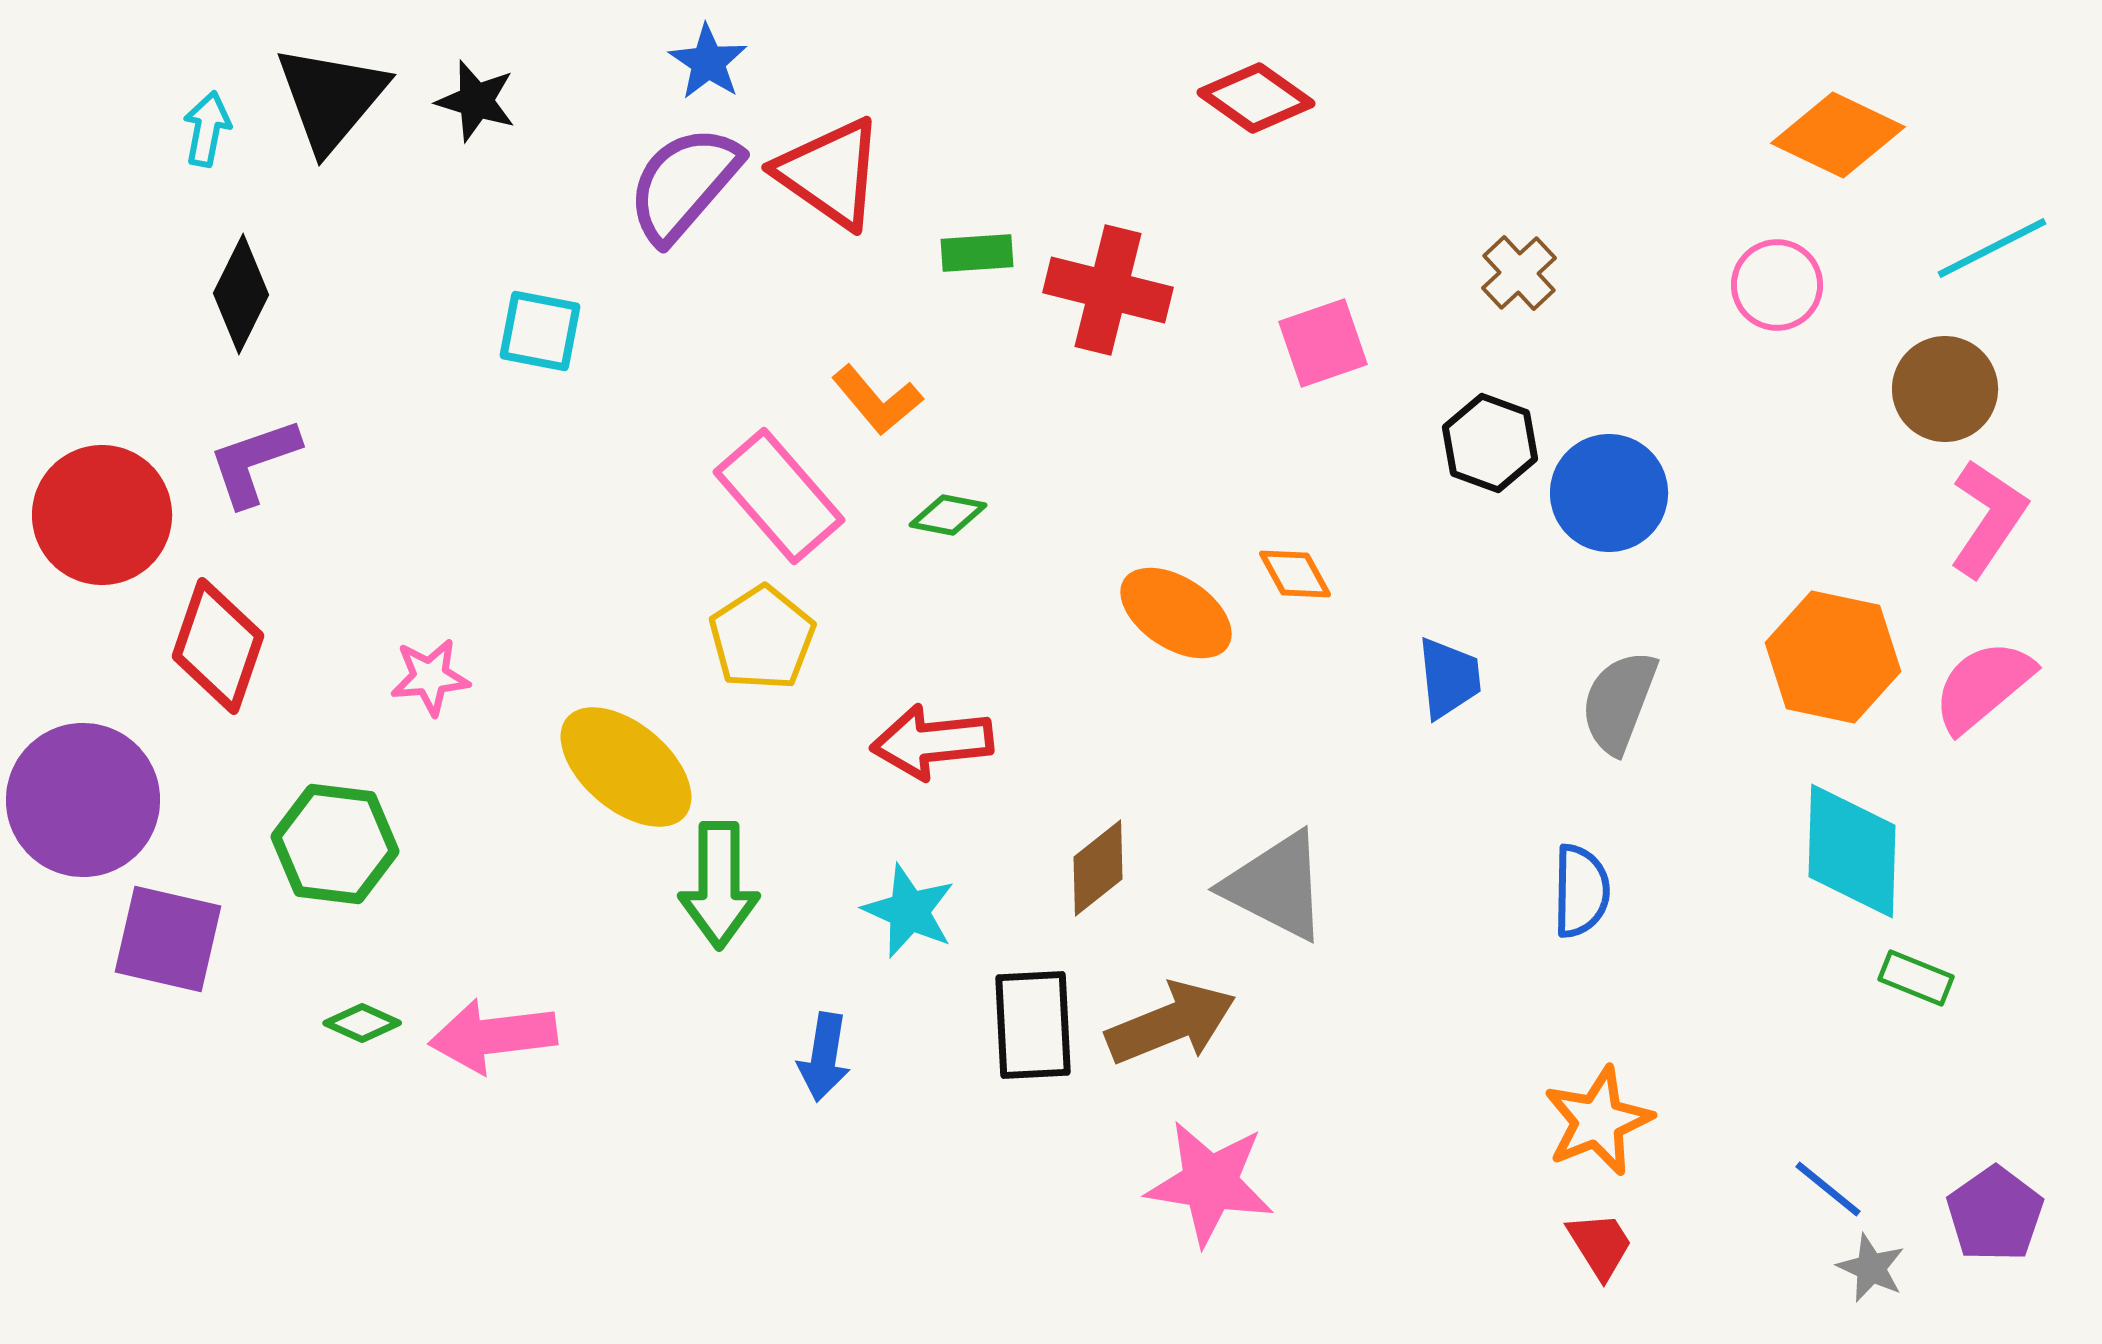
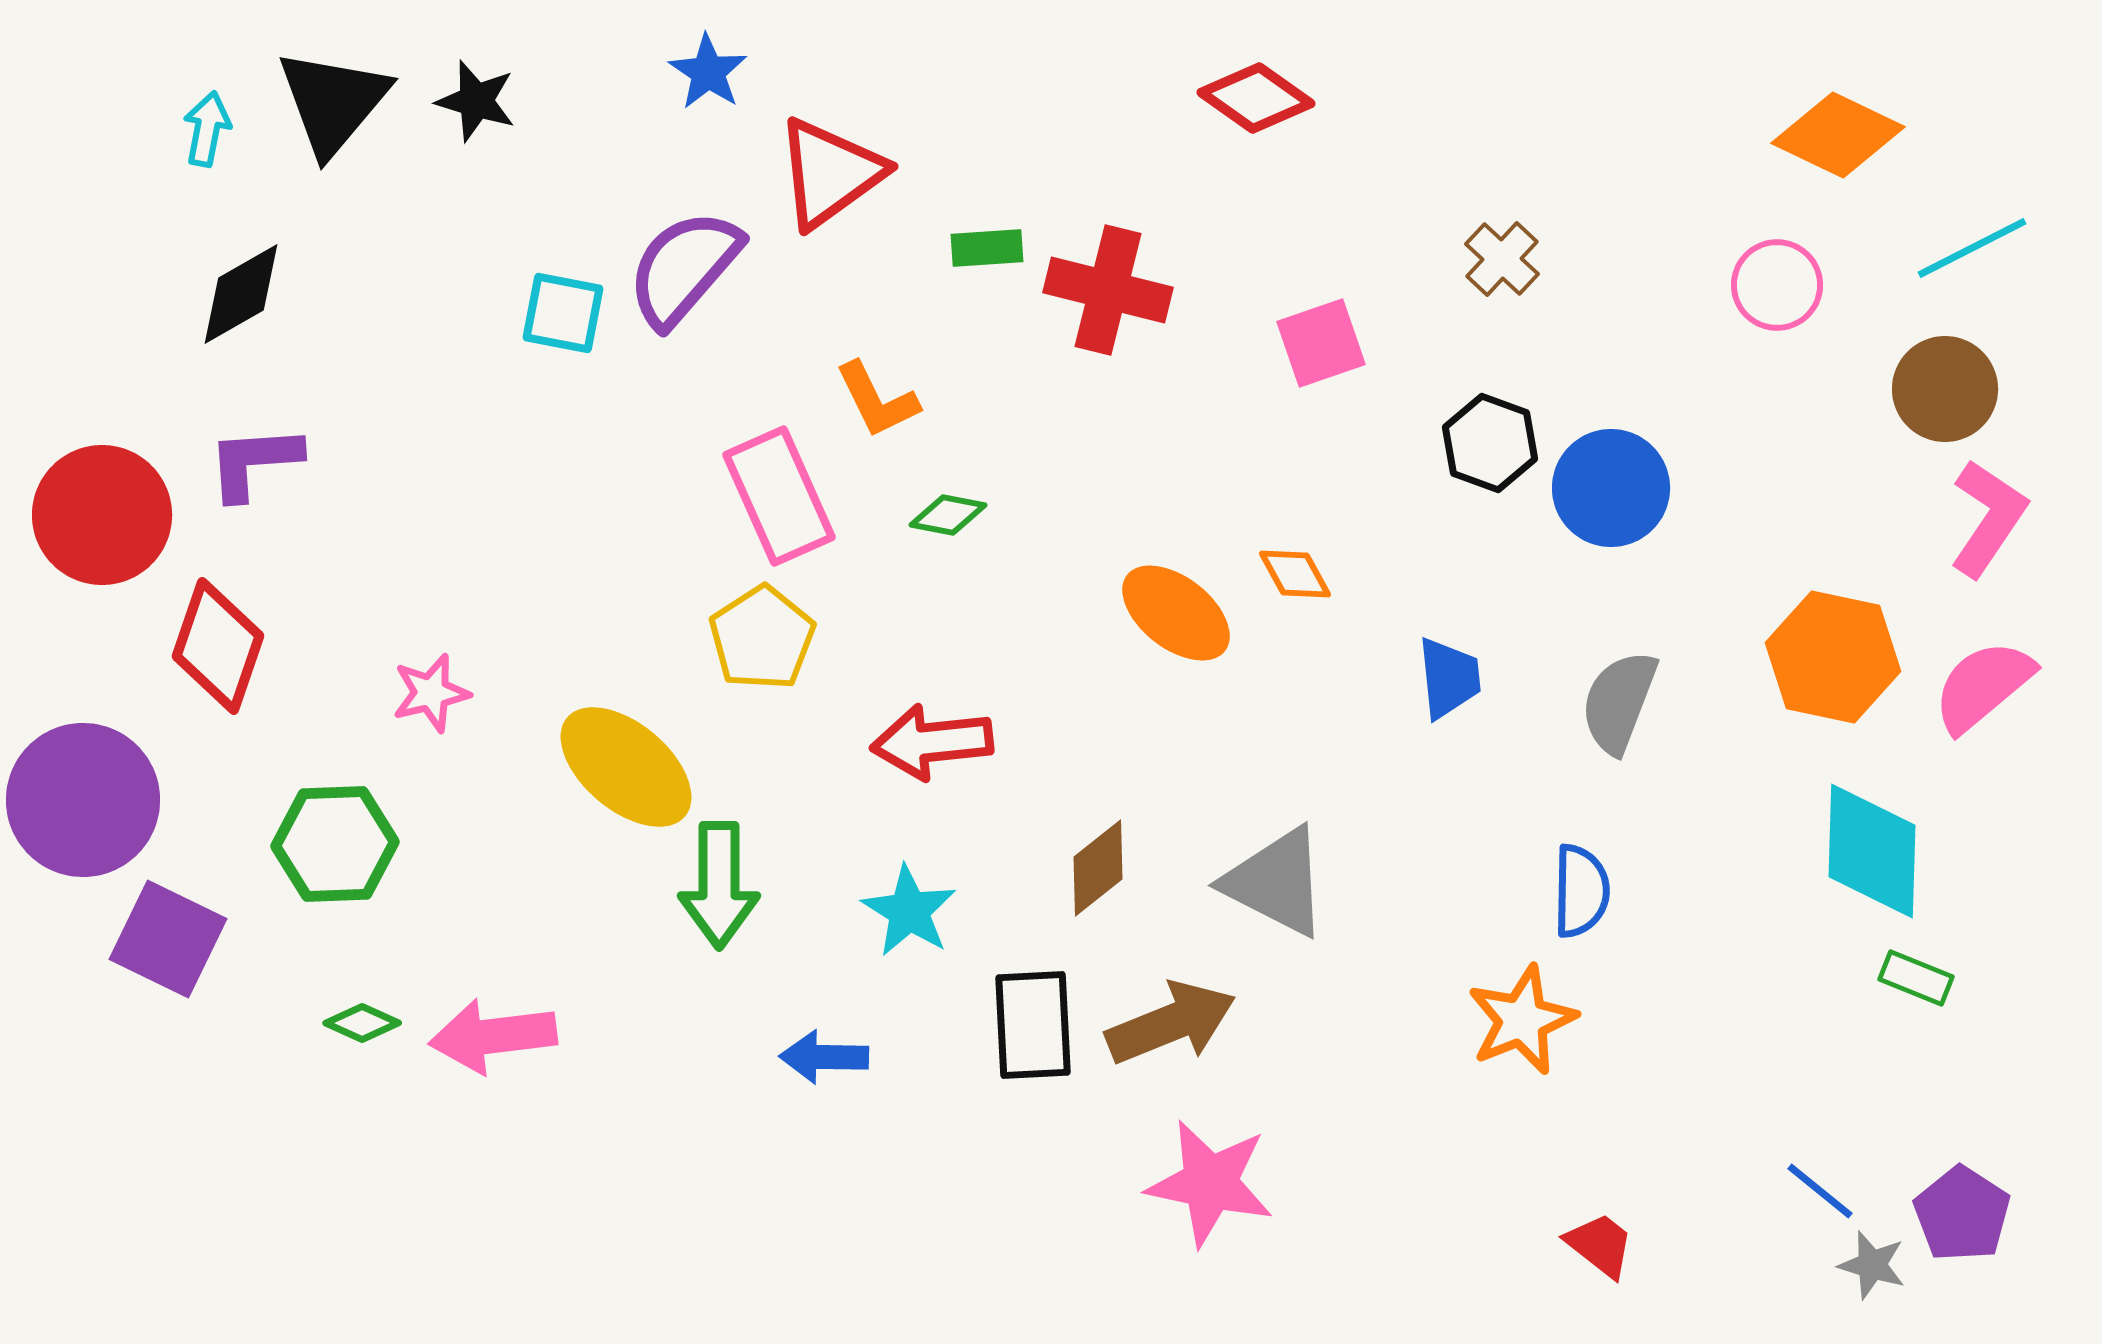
blue star at (708, 62): moved 10 px down
black triangle at (331, 98): moved 2 px right, 4 px down
red triangle at (830, 173): rotated 49 degrees clockwise
purple semicircle at (684, 184): moved 84 px down
cyan line at (1992, 248): moved 20 px left
green rectangle at (977, 253): moved 10 px right, 5 px up
brown cross at (1519, 273): moved 17 px left, 14 px up; rotated 4 degrees counterclockwise
black diamond at (241, 294): rotated 34 degrees clockwise
cyan square at (540, 331): moved 23 px right, 18 px up
pink square at (1323, 343): moved 2 px left
orange L-shape at (877, 400): rotated 14 degrees clockwise
purple L-shape at (254, 462): rotated 15 degrees clockwise
blue circle at (1609, 493): moved 2 px right, 5 px up
pink rectangle at (779, 496): rotated 17 degrees clockwise
orange ellipse at (1176, 613): rotated 5 degrees clockwise
pink star at (430, 677): moved 1 px right, 16 px down; rotated 8 degrees counterclockwise
green hexagon at (335, 844): rotated 9 degrees counterclockwise
cyan diamond at (1852, 851): moved 20 px right
gray triangle at (1276, 886): moved 4 px up
cyan star at (909, 911): rotated 8 degrees clockwise
purple square at (168, 939): rotated 13 degrees clockwise
blue arrow at (824, 1057): rotated 82 degrees clockwise
orange star at (1598, 1121): moved 76 px left, 101 px up
pink star at (1210, 1183): rotated 3 degrees clockwise
blue line at (1828, 1189): moved 8 px left, 2 px down
purple pentagon at (1995, 1214): moved 33 px left; rotated 4 degrees counterclockwise
red trapezoid at (1600, 1245): rotated 20 degrees counterclockwise
gray star at (1871, 1268): moved 1 px right, 3 px up; rotated 8 degrees counterclockwise
